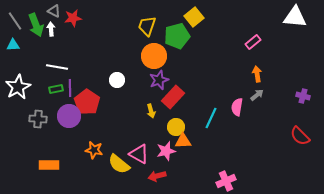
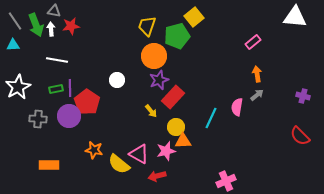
gray triangle: rotated 16 degrees counterclockwise
red star: moved 2 px left, 8 px down
white line: moved 7 px up
yellow arrow: rotated 24 degrees counterclockwise
